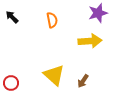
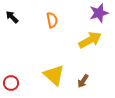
purple star: moved 1 px right
yellow arrow: moved 1 px up; rotated 25 degrees counterclockwise
